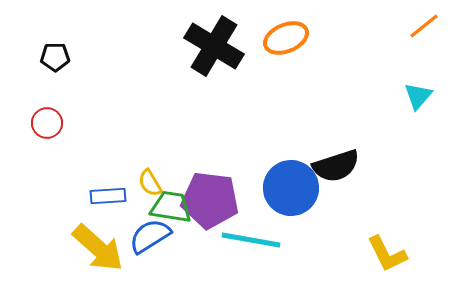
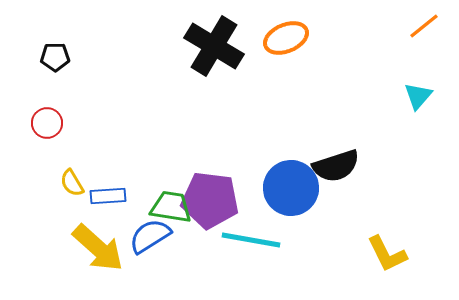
yellow semicircle: moved 78 px left
